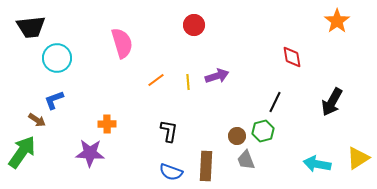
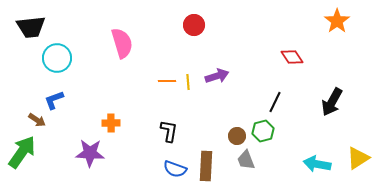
red diamond: rotated 25 degrees counterclockwise
orange line: moved 11 px right, 1 px down; rotated 36 degrees clockwise
orange cross: moved 4 px right, 1 px up
blue semicircle: moved 4 px right, 3 px up
